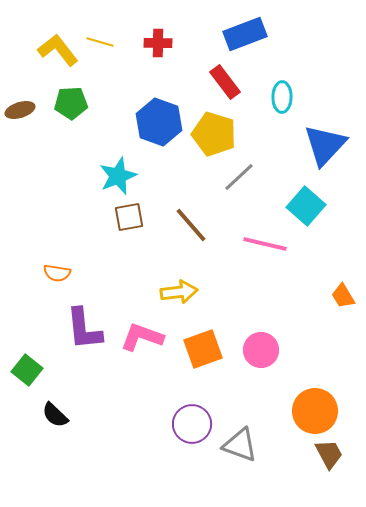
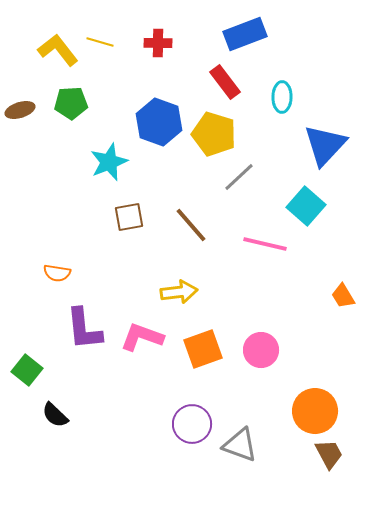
cyan star: moved 9 px left, 14 px up
